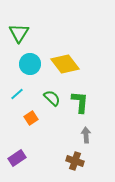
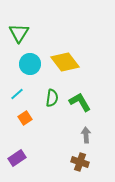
yellow diamond: moved 2 px up
green semicircle: rotated 54 degrees clockwise
green L-shape: rotated 35 degrees counterclockwise
orange square: moved 6 px left
brown cross: moved 5 px right, 1 px down
